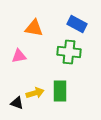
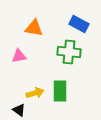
blue rectangle: moved 2 px right
black triangle: moved 2 px right, 7 px down; rotated 16 degrees clockwise
